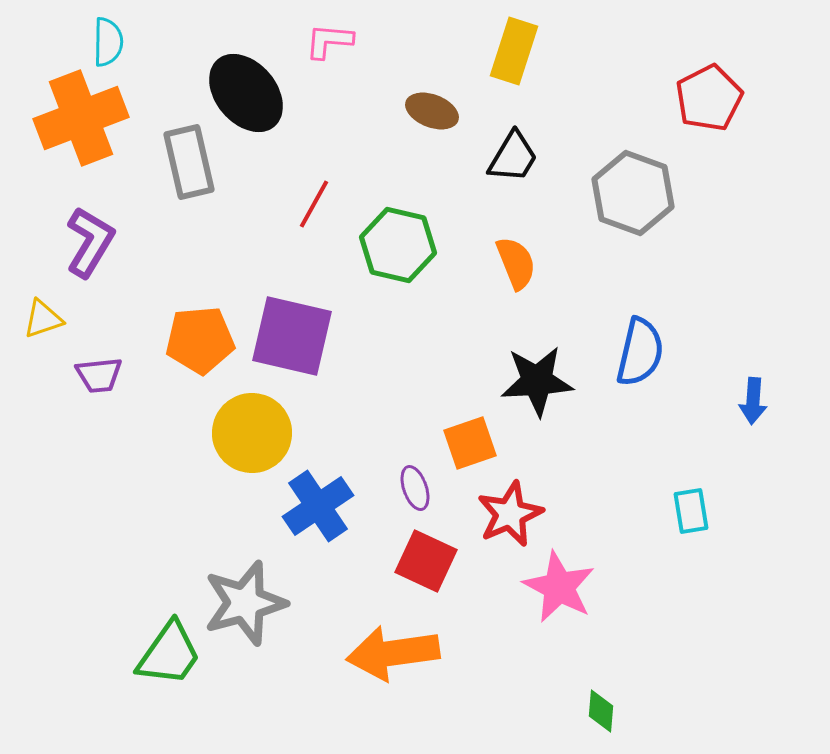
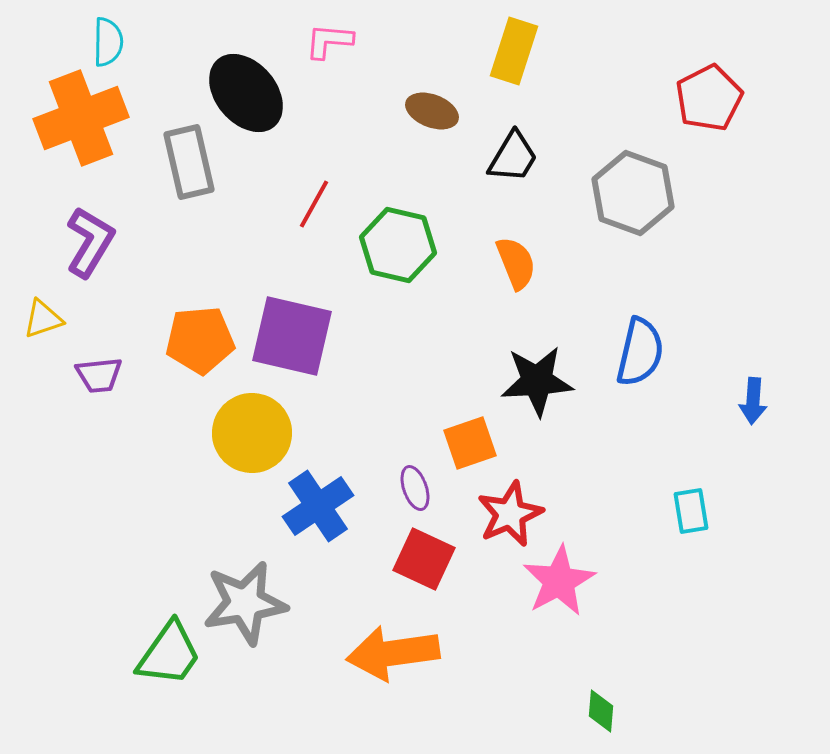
red square: moved 2 px left, 2 px up
pink star: moved 6 px up; rotated 16 degrees clockwise
gray star: rotated 6 degrees clockwise
